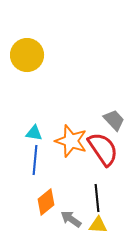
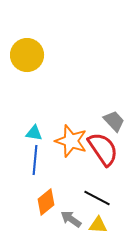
gray trapezoid: moved 1 px down
black line: rotated 56 degrees counterclockwise
